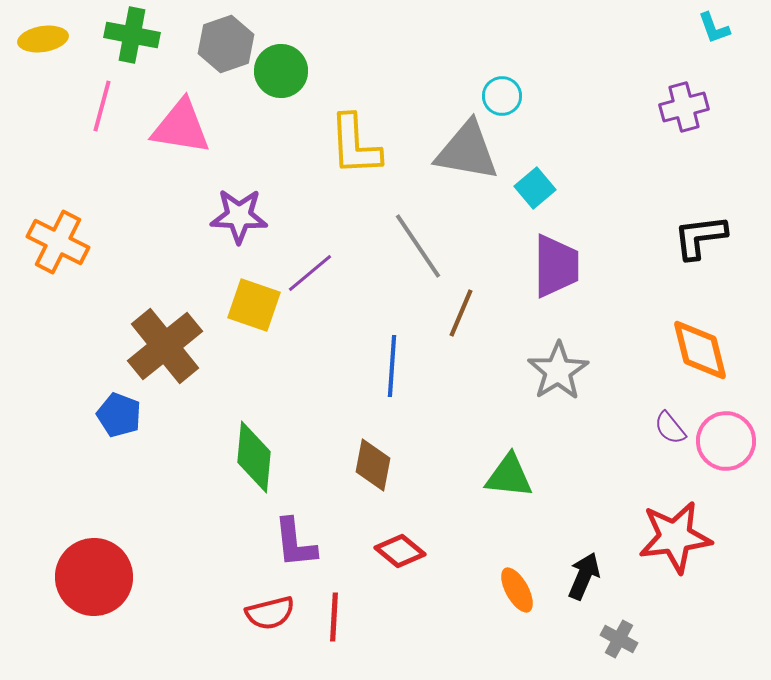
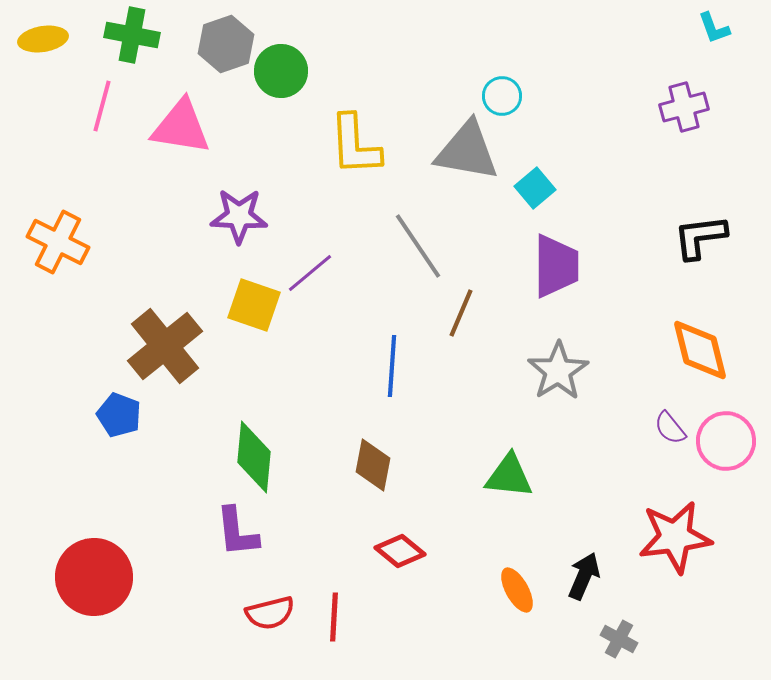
purple L-shape: moved 58 px left, 11 px up
